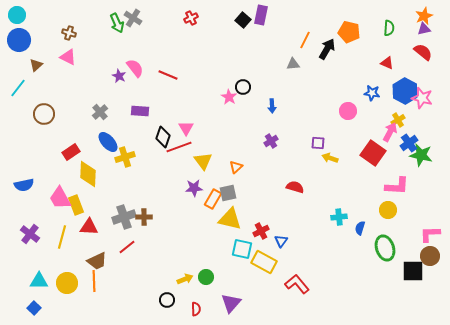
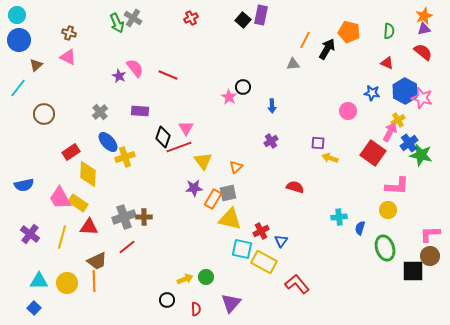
green semicircle at (389, 28): moved 3 px down
yellow rectangle at (76, 205): moved 2 px right, 2 px up; rotated 36 degrees counterclockwise
